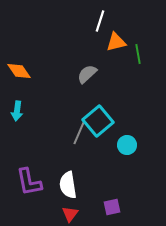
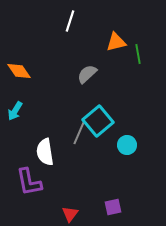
white line: moved 30 px left
cyan arrow: moved 2 px left; rotated 24 degrees clockwise
white semicircle: moved 23 px left, 33 px up
purple square: moved 1 px right
